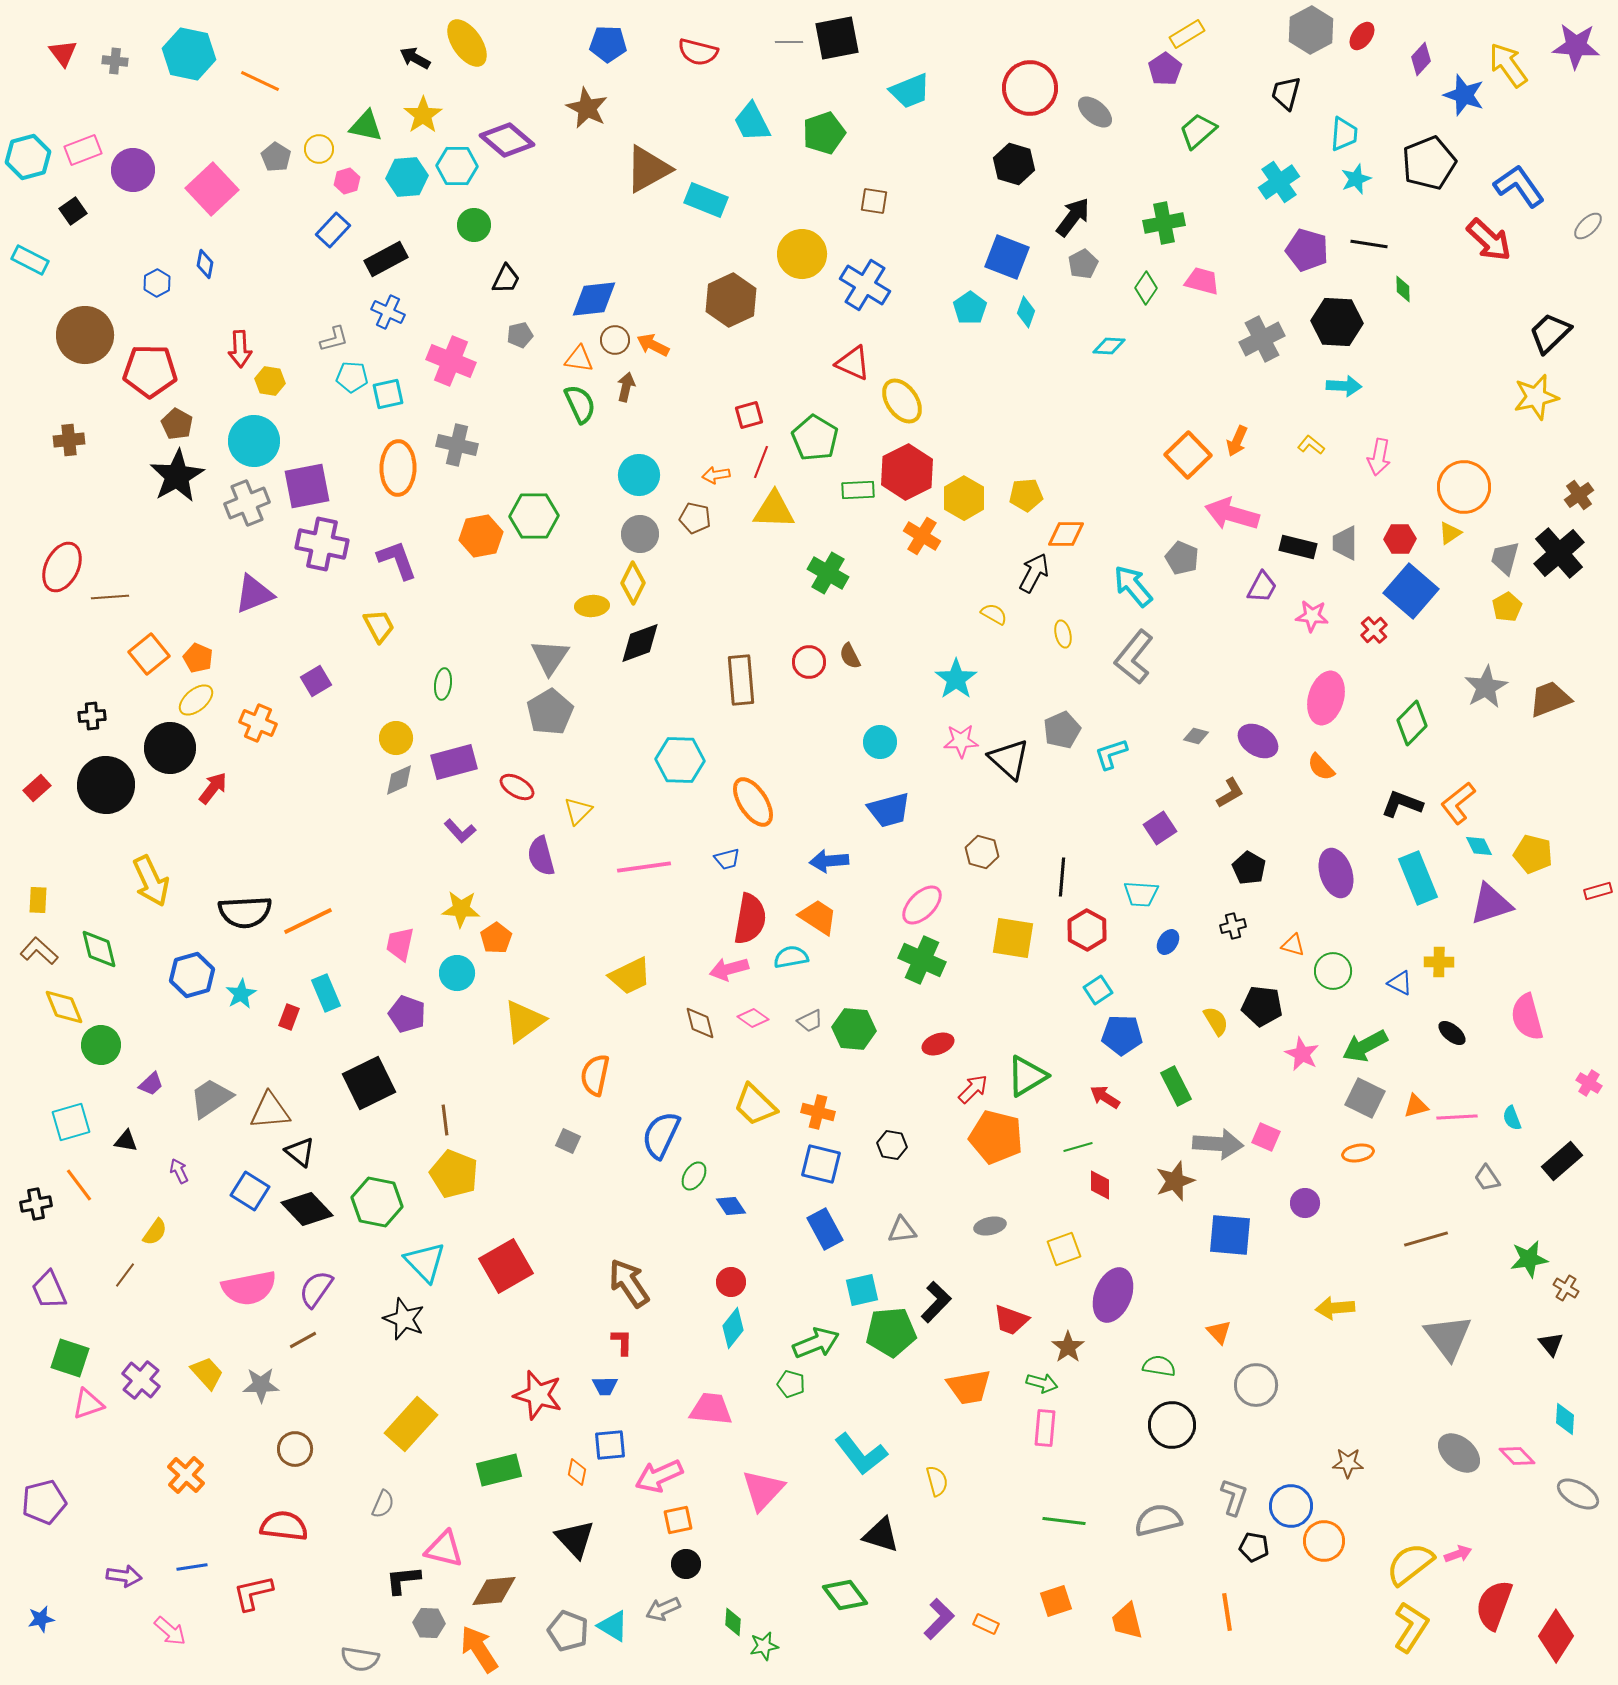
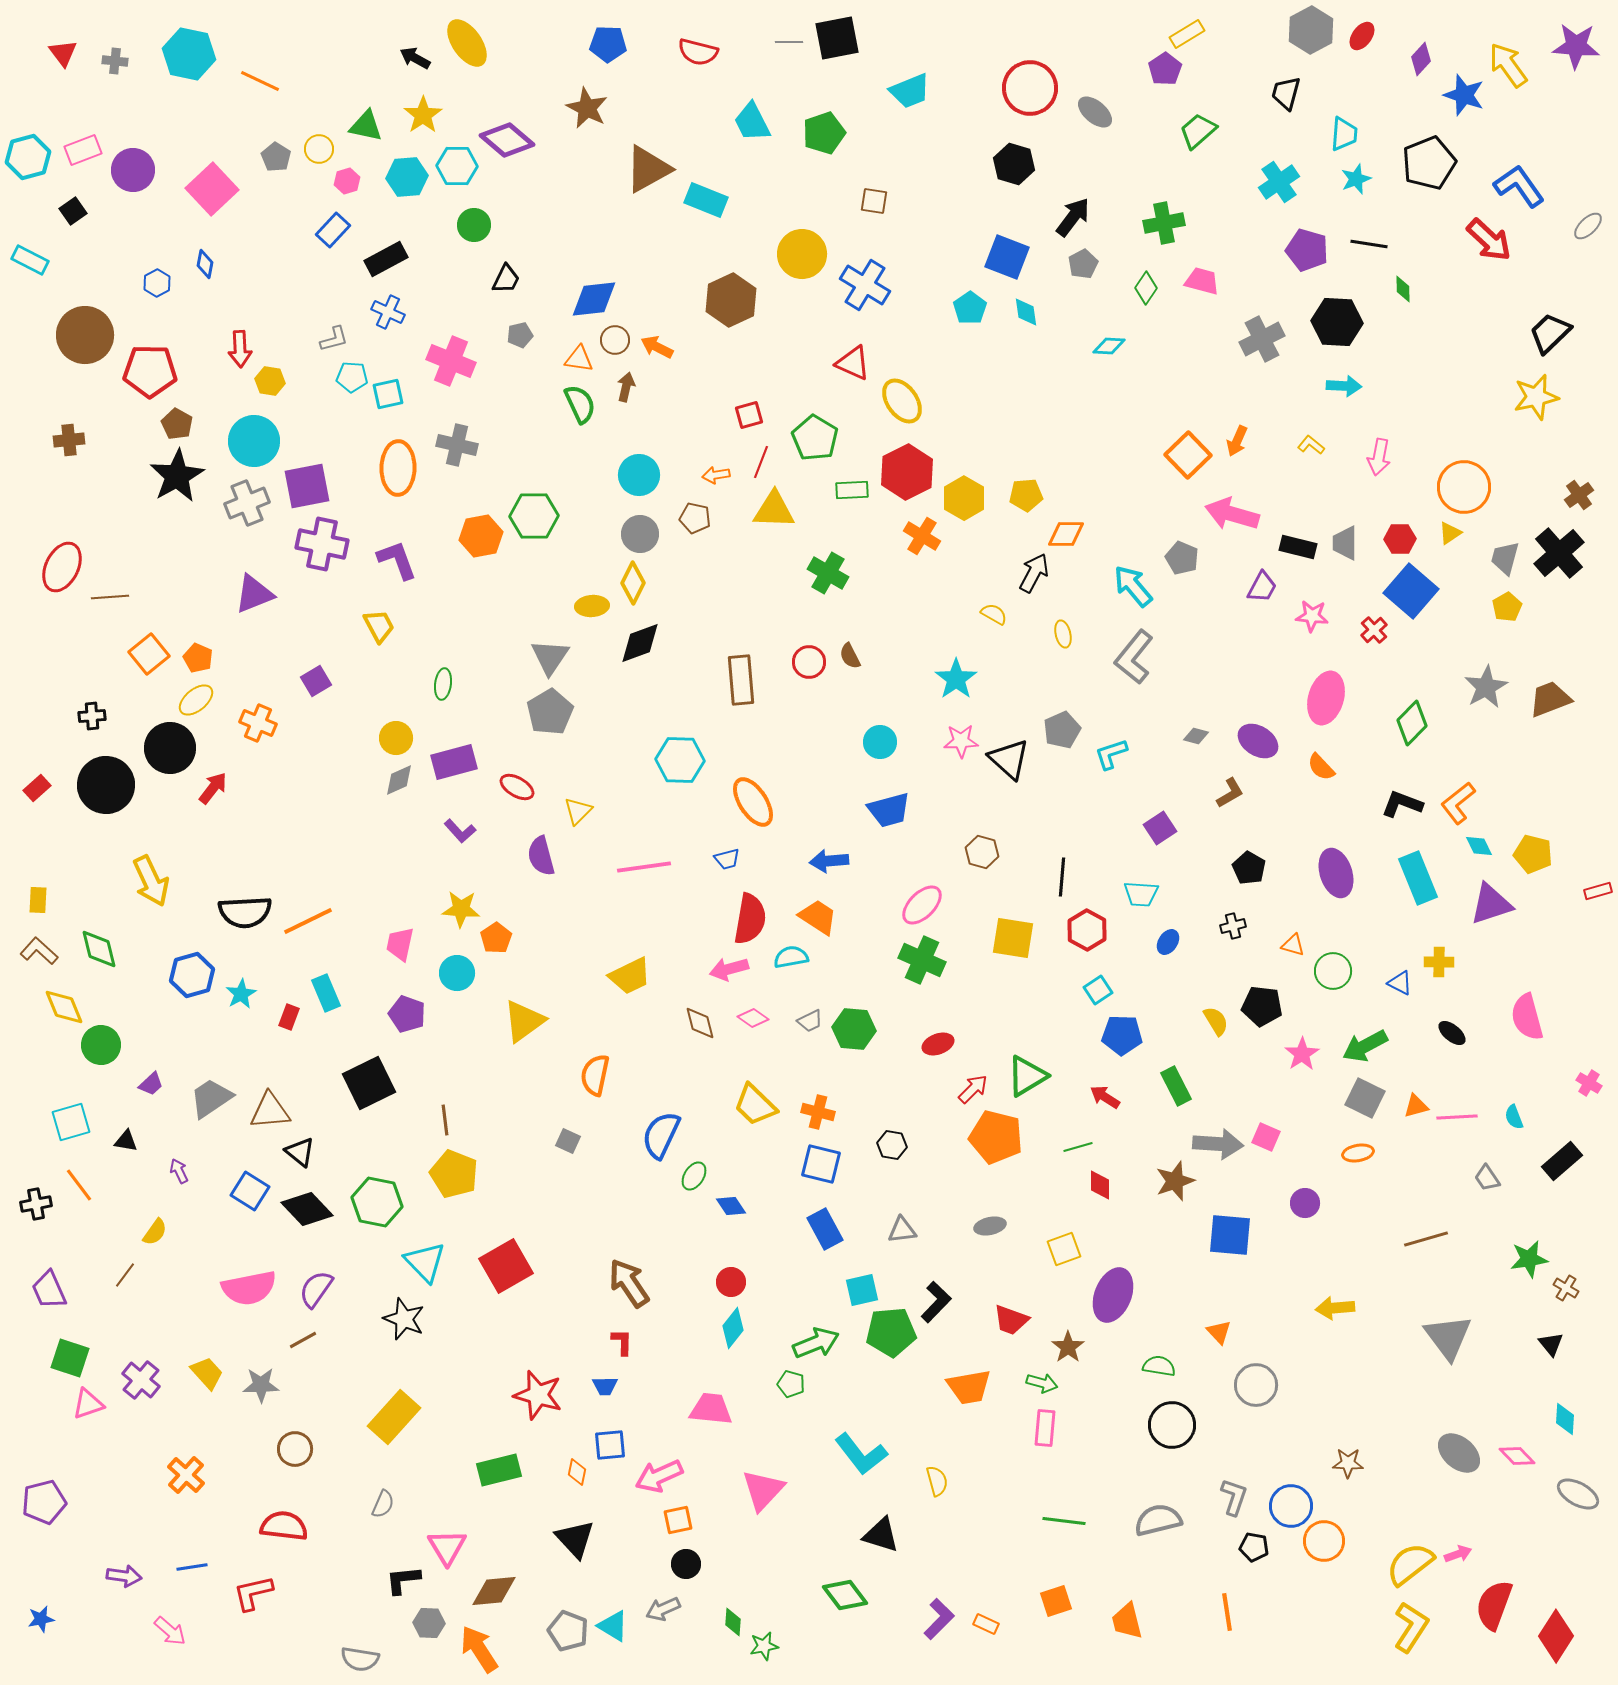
cyan diamond at (1026, 312): rotated 28 degrees counterclockwise
orange arrow at (653, 345): moved 4 px right, 2 px down
green rectangle at (858, 490): moved 6 px left
pink star at (1302, 1054): rotated 12 degrees clockwise
cyan semicircle at (1512, 1118): moved 2 px right, 1 px up
yellow rectangle at (411, 1424): moved 17 px left, 7 px up
pink triangle at (444, 1549): moved 3 px right, 2 px up; rotated 45 degrees clockwise
